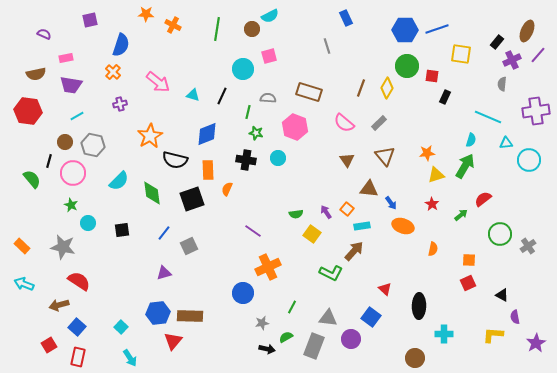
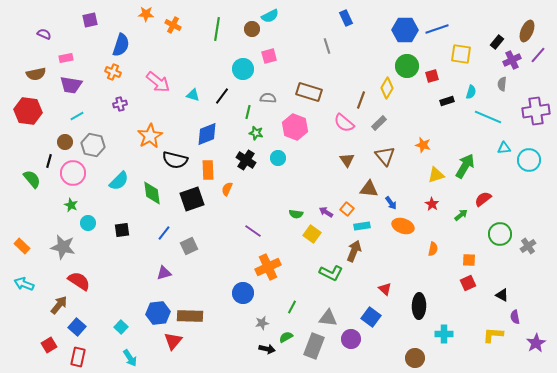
orange cross at (113, 72): rotated 21 degrees counterclockwise
red square at (432, 76): rotated 24 degrees counterclockwise
brown line at (361, 88): moved 12 px down
black line at (222, 96): rotated 12 degrees clockwise
black rectangle at (445, 97): moved 2 px right, 4 px down; rotated 48 degrees clockwise
cyan semicircle at (471, 140): moved 48 px up
cyan triangle at (506, 143): moved 2 px left, 5 px down
orange star at (427, 153): moved 4 px left, 8 px up; rotated 21 degrees clockwise
black cross at (246, 160): rotated 24 degrees clockwise
purple arrow at (326, 212): rotated 24 degrees counterclockwise
green semicircle at (296, 214): rotated 16 degrees clockwise
brown arrow at (354, 251): rotated 20 degrees counterclockwise
brown arrow at (59, 305): rotated 144 degrees clockwise
